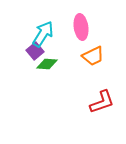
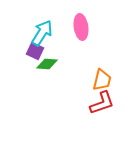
cyan arrow: moved 1 px left, 1 px up
purple square: rotated 24 degrees counterclockwise
orange trapezoid: moved 9 px right, 24 px down; rotated 50 degrees counterclockwise
red L-shape: moved 1 px down
